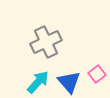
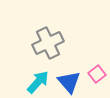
gray cross: moved 2 px right, 1 px down
